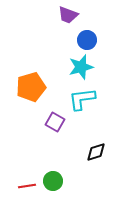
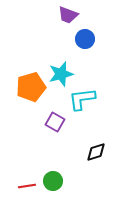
blue circle: moved 2 px left, 1 px up
cyan star: moved 20 px left, 7 px down
